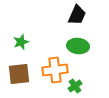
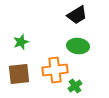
black trapezoid: rotated 35 degrees clockwise
